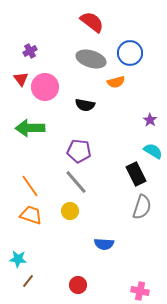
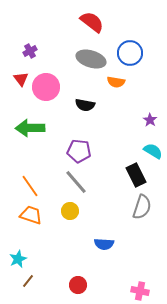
orange semicircle: rotated 24 degrees clockwise
pink circle: moved 1 px right
black rectangle: moved 1 px down
cyan star: rotated 30 degrees counterclockwise
